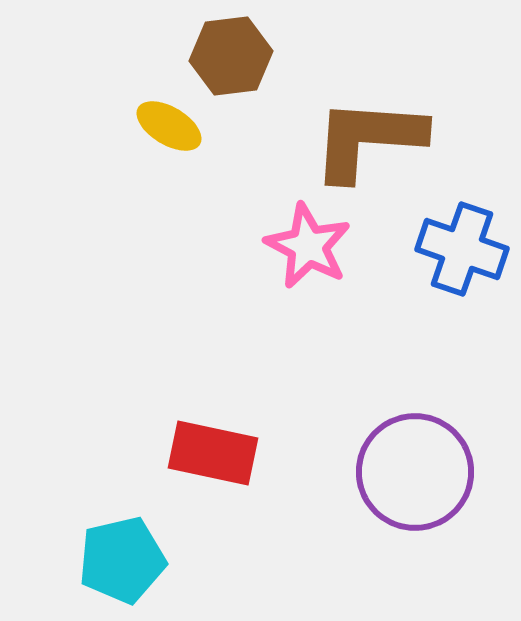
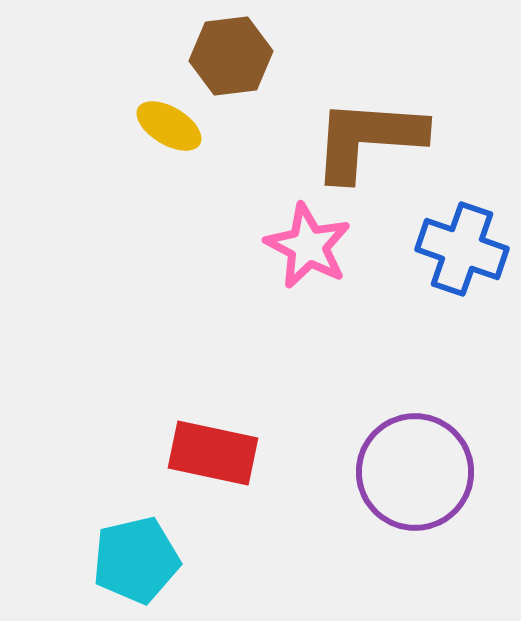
cyan pentagon: moved 14 px right
